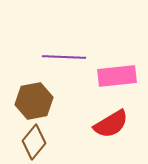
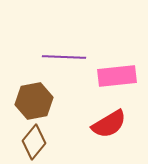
red semicircle: moved 2 px left
